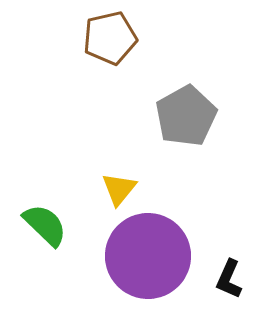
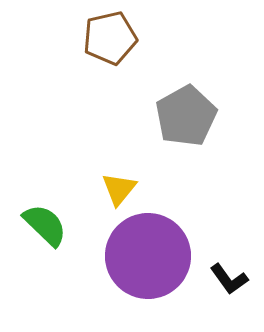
black L-shape: rotated 60 degrees counterclockwise
